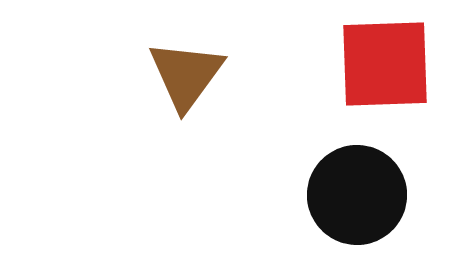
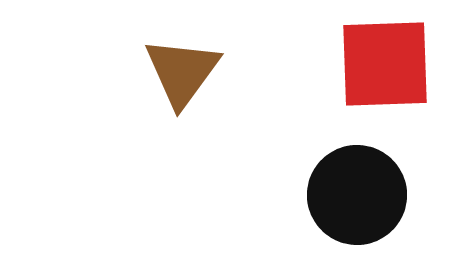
brown triangle: moved 4 px left, 3 px up
